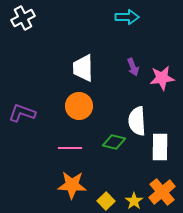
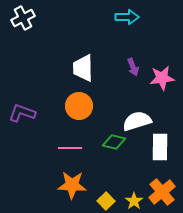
white semicircle: rotated 76 degrees clockwise
